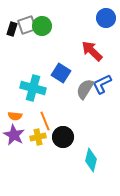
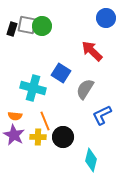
gray square: rotated 30 degrees clockwise
blue L-shape: moved 31 px down
yellow cross: rotated 14 degrees clockwise
